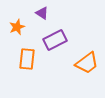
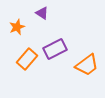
purple rectangle: moved 9 px down
orange rectangle: rotated 35 degrees clockwise
orange trapezoid: moved 2 px down
